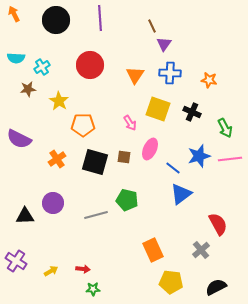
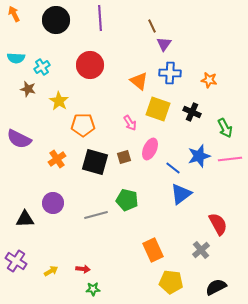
orange triangle: moved 4 px right, 6 px down; rotated 24 degrees counterclockwise
brown star: rotated 21 degrees clockwise
brown square: rotated 24 degrees counterclockwise
black triangle: moved 3 px down
